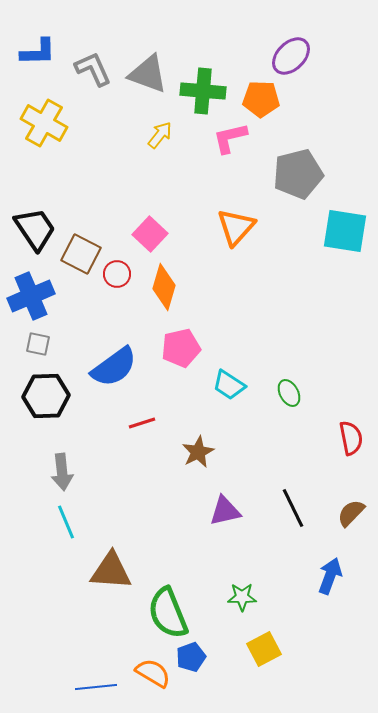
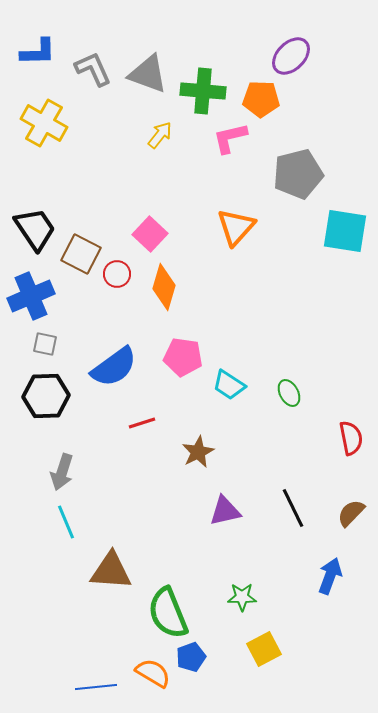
gray square: moved 7 px right
pink pentagon: moved 2 px right, 9 px down; rotated 21 degrees clockwise
gray arrow: rotated 24 degrees clockwise
